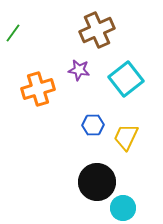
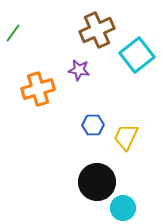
cyan square: moved 11 px right, 24 px up
